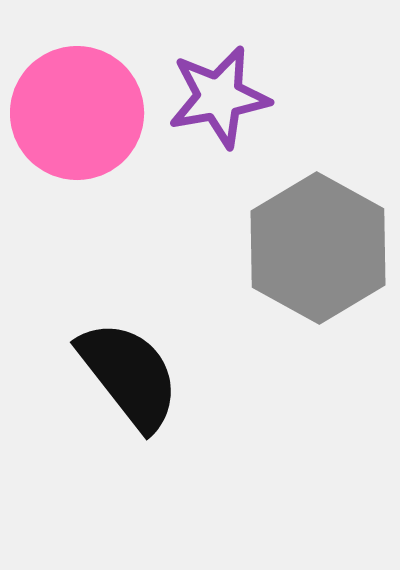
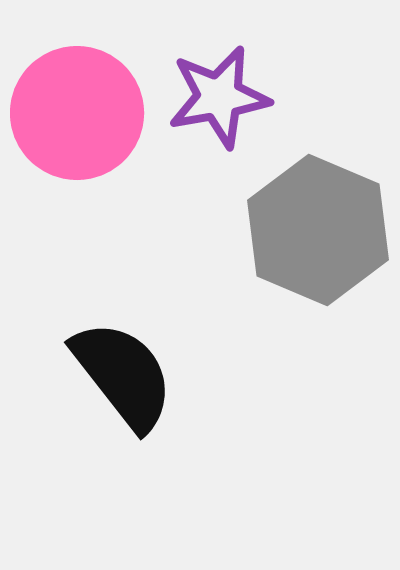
gray hexagon: moved 18 px up; rotated 6 degrees counterclockwise
black semicircle: moved 6 px left
